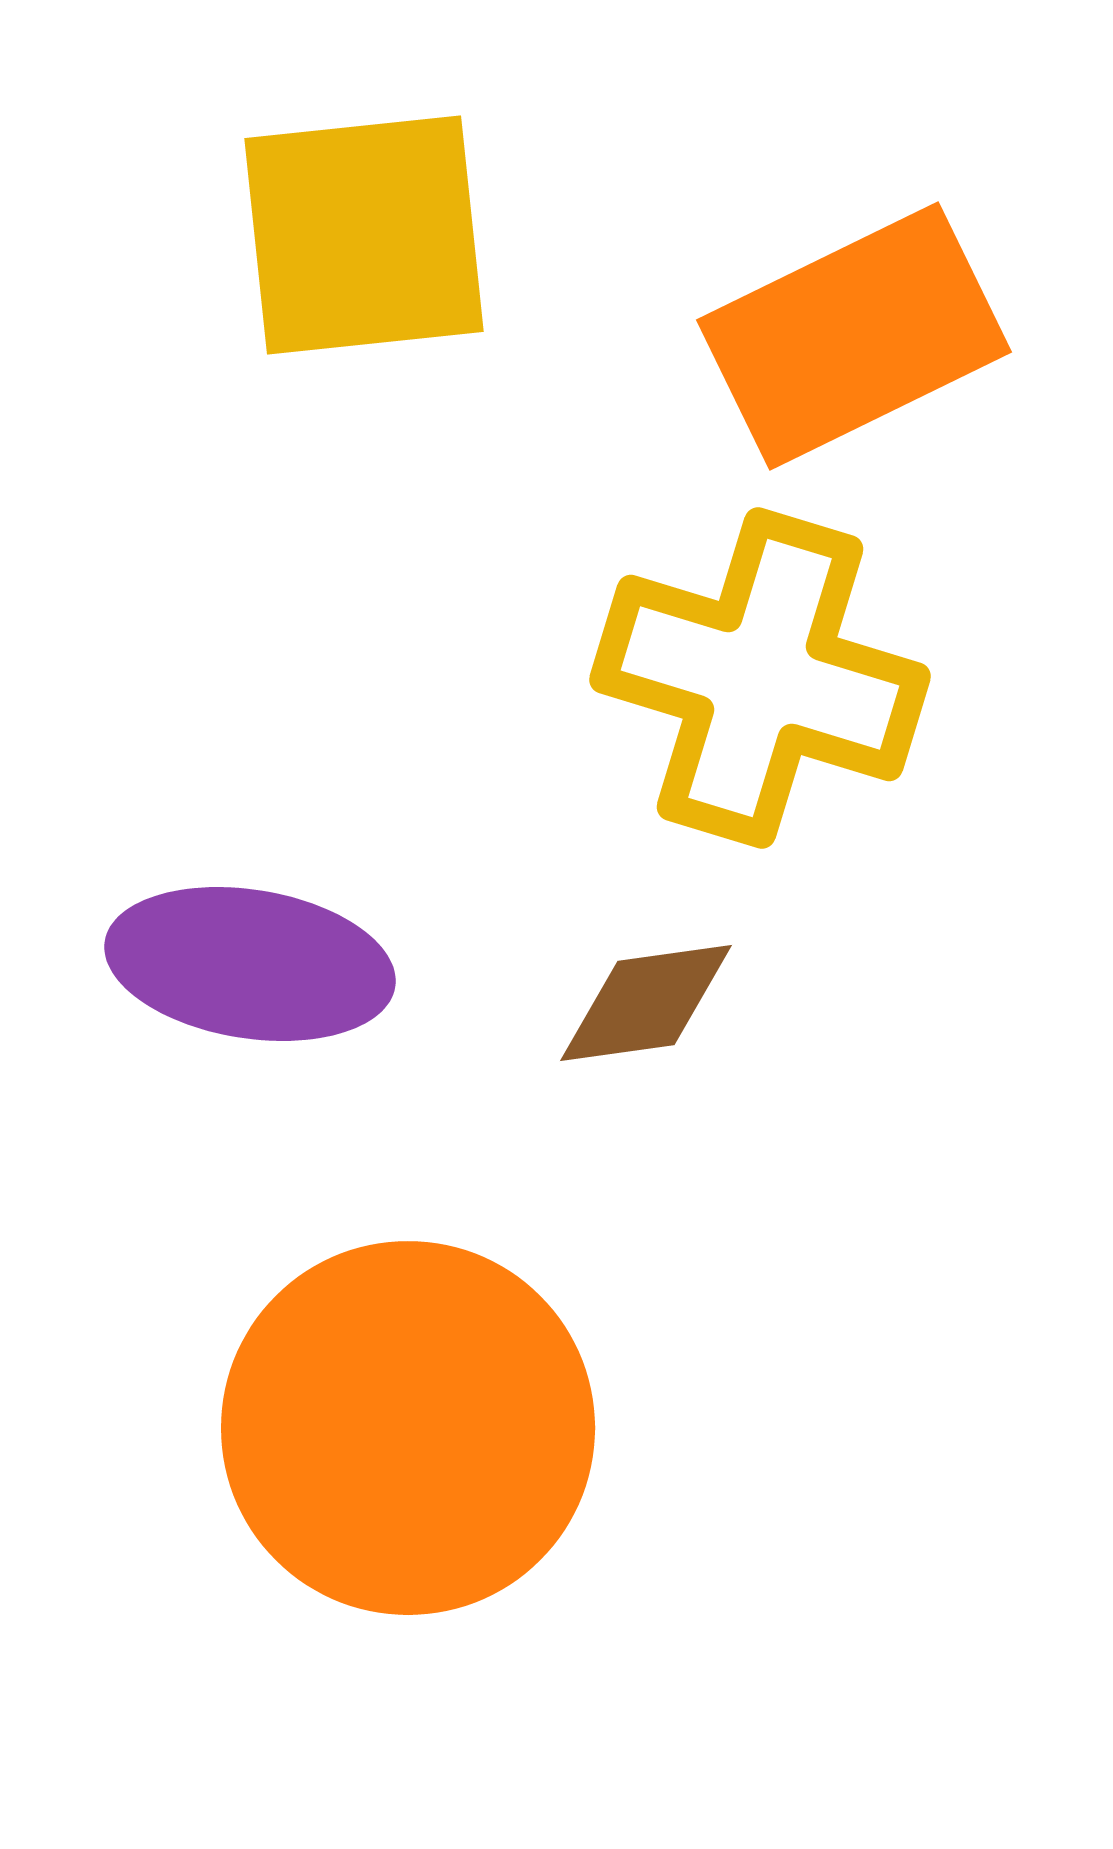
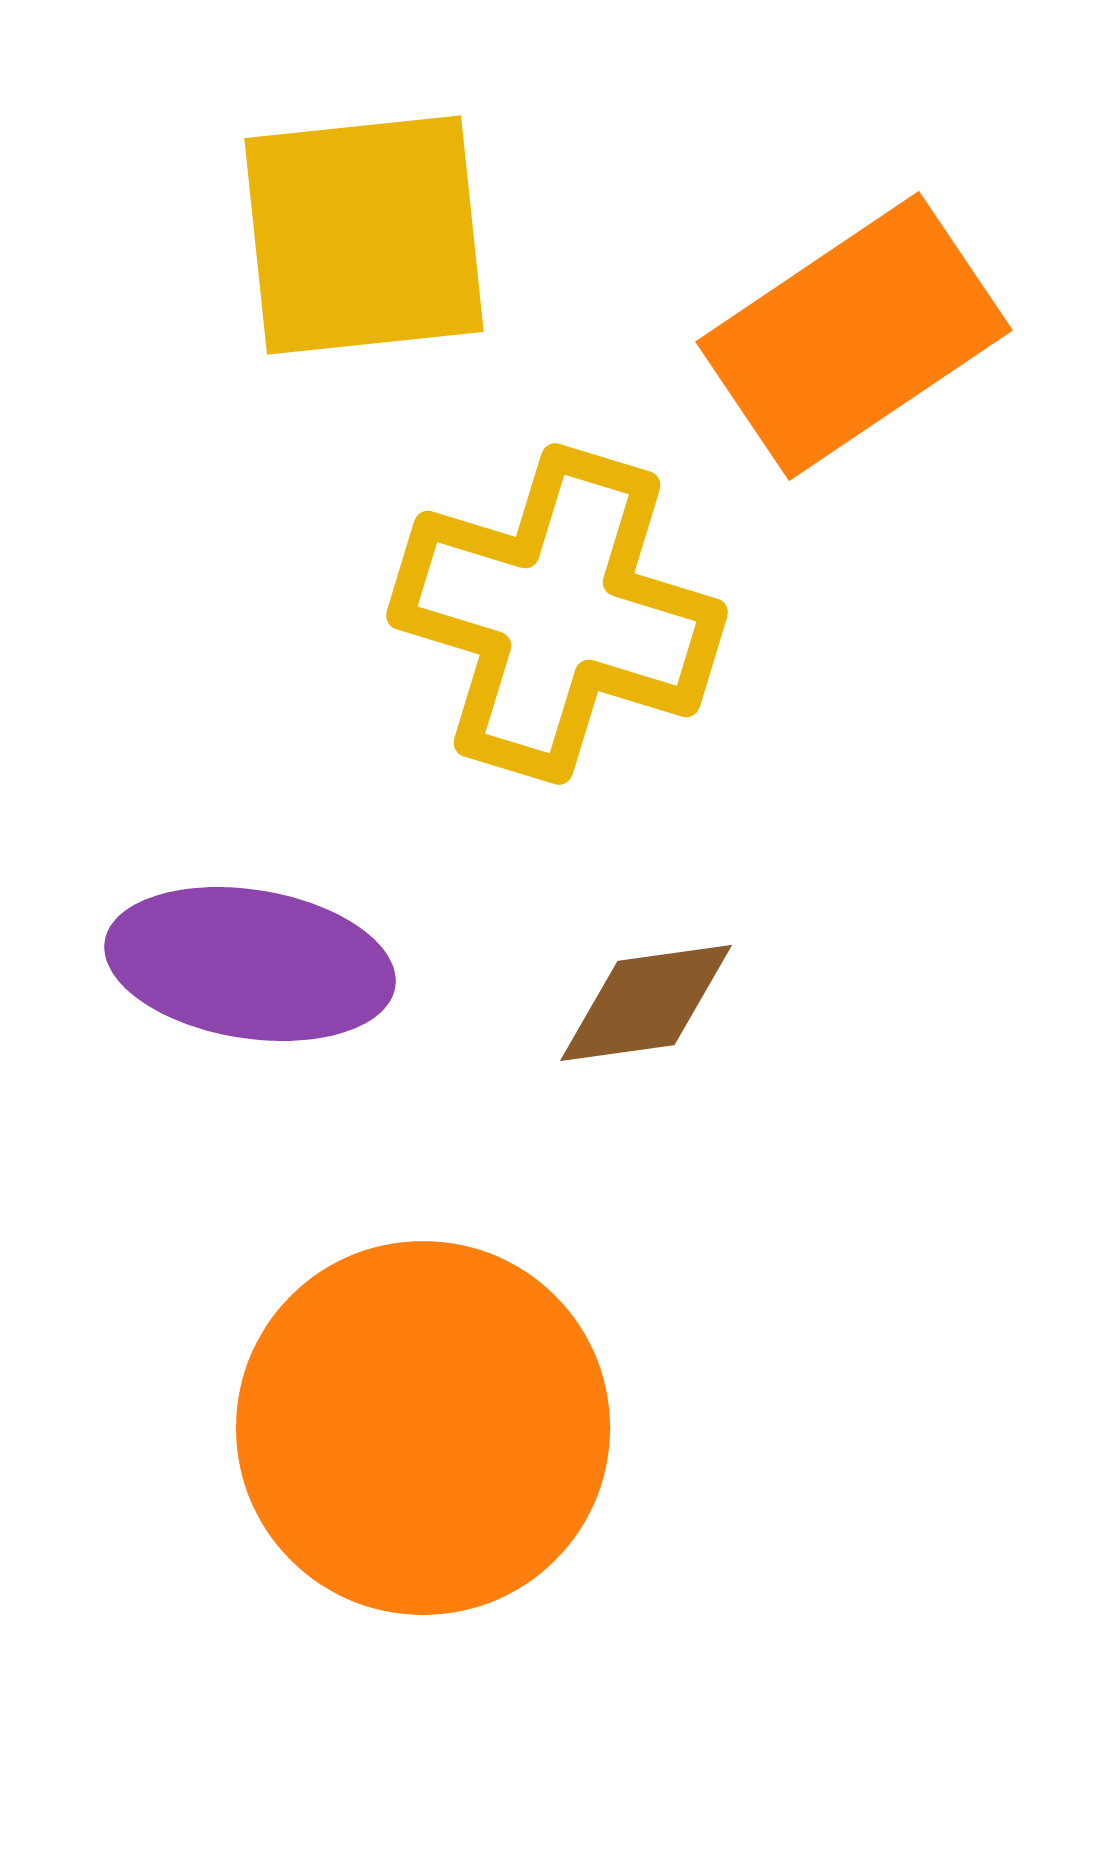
orange rectangle: rotated 8 degrees counterclockwise
yellow cross: moved 203 px left, 64 px up
orange circle: moved 15 px right
